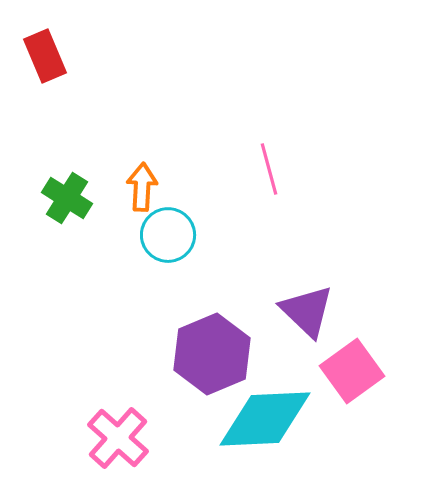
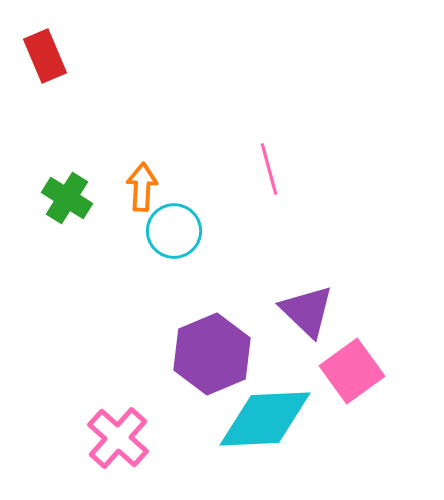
cyan circle: moved 6 px right, 4 px up
